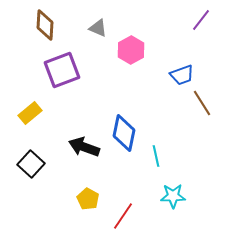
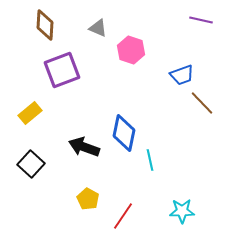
purple line: rotated 65 degrees clockwise
pink hexagon: rotated 12 degrees counterclockwise
brown line: rotated 12 degrees counterclockwise
cyan line: moved 6 px left, 4 px down
cyan star: moved 9 px right, 15 px down
